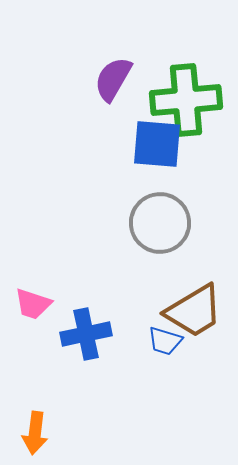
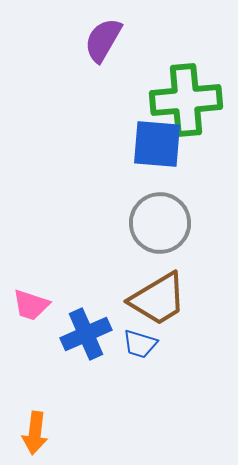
purple semicircle: moved 10 px left, 39 px up
pink trapezoid: moved 2 px left, 1 px down
brown trapezoid: moved 36 px left, 12 px up
blue cross: rotated 12 degrees counterclockwise
blue trapezoid: moved 25 px left, 3 px down
